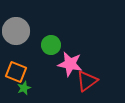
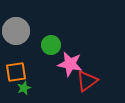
orange square: rotated 30 degrees counterclockwise
